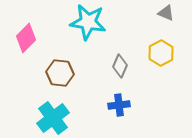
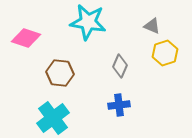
gray triangle: moved 14 px left, 13 px down
pink diamond: rotated 64 degrees clockwise
yellow hexagon: moved 4 px right; rotated 10 degrees clockwise
